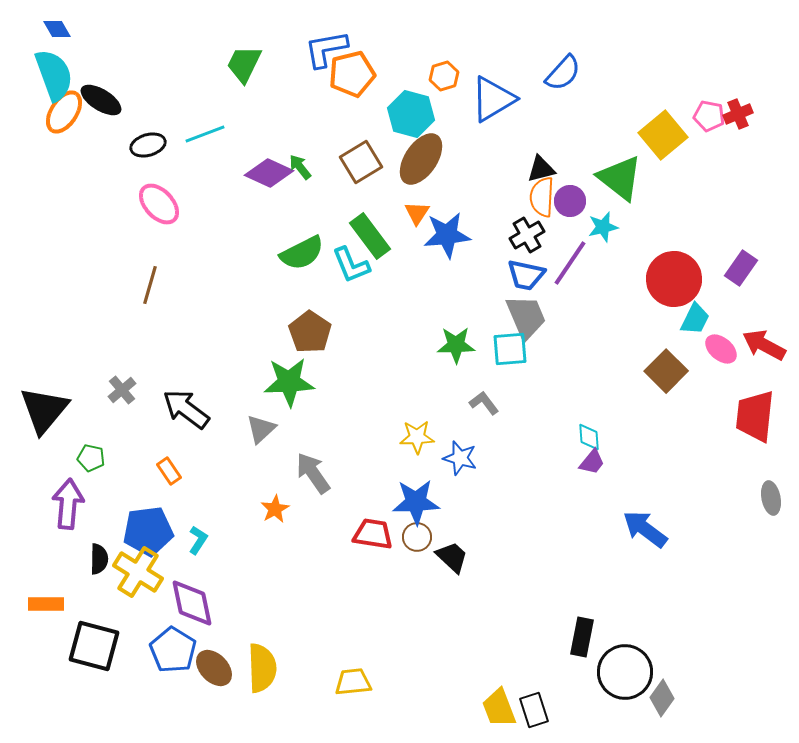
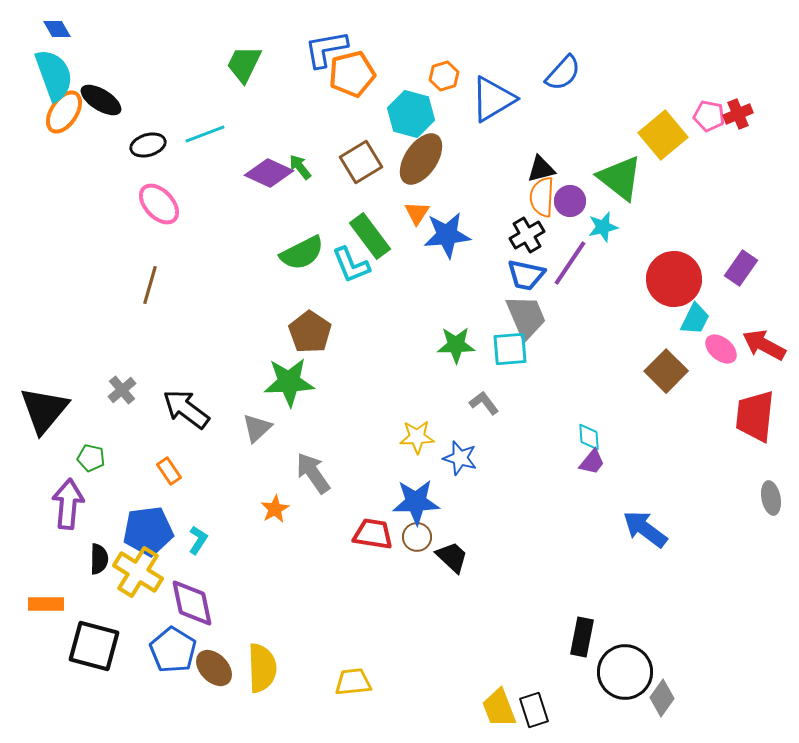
gray triangle at (261, 429): moved 4 px left, 1 px up
